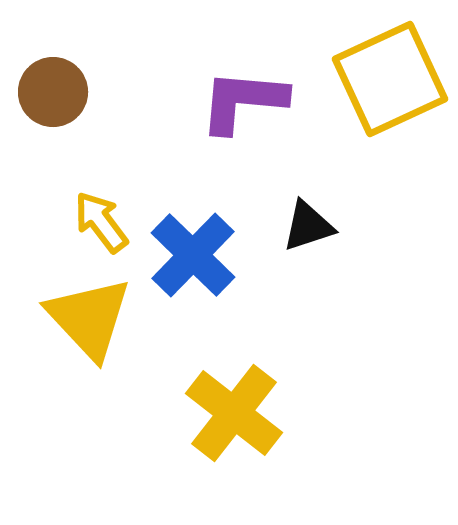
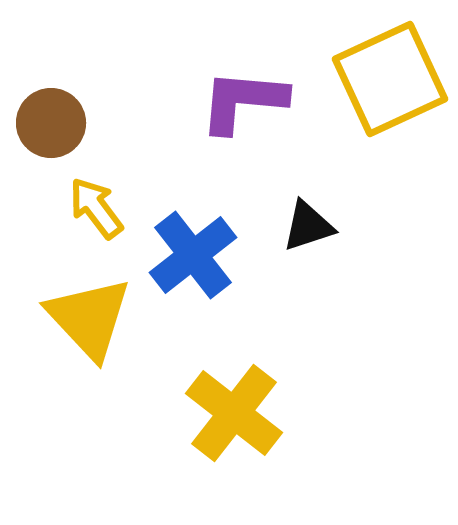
brown circle: moved 2 px left, 31 px down
yellow arrow: moved 5 px left, 14 px up
blue cross: rotated 8 degrees clockwise
